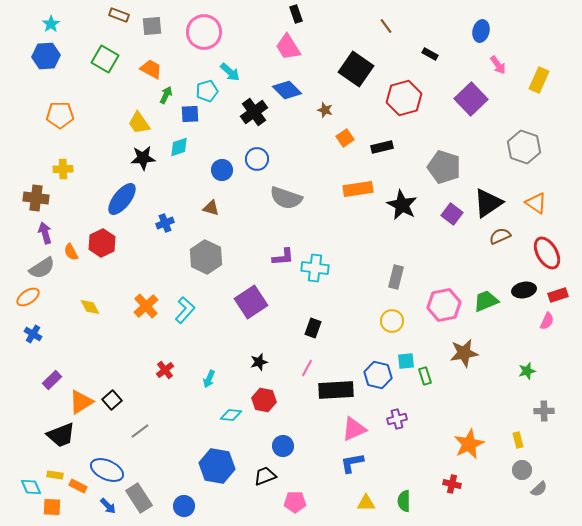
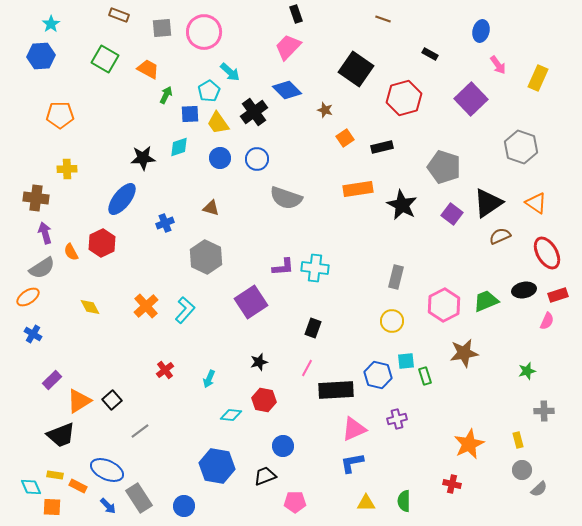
gray square at (152, 26): moved 10 px right, 2 px down
brown line at (386, 26): moved 3 px left, 7 px up; rotated 35 degrees counterclockwise
pink trapezoid at (288, 47): rotated 76 degrees clockwise
blue hexagon at (46, 56): moved 5 px left
orange trapezoid at (151, 69): moved 3 px left
yellow rectangle at (539, 80): moved 1 px left, 2 px up
cyan pentagon at (207, 91): moved 2 px right; rotated 15 degrees counterclockwise
yellow trapezoid at (139, 123): moved 79 px right
gray hexagon at (524, 147): moved 3 px left
yellow cross at (63, 169): moved 4 px right
blue circle at (222, 170): moved 2 px left, 12 px up
purple L-shape at (283, 257): moved 10 px down
pink hexagon at (444, 305): rotated 16 degrees counterclockwise
orange triangle at (81, 402): moved 2 px left, 1 px up
